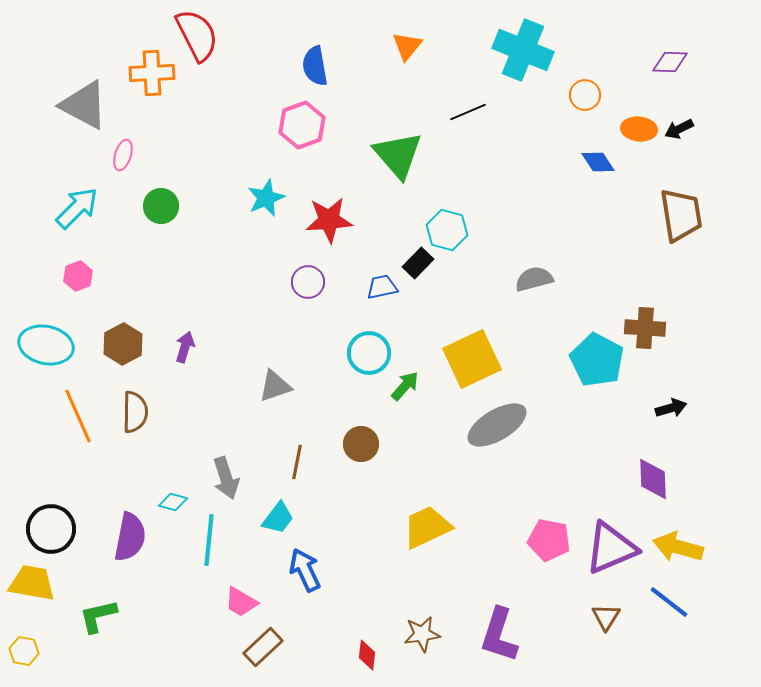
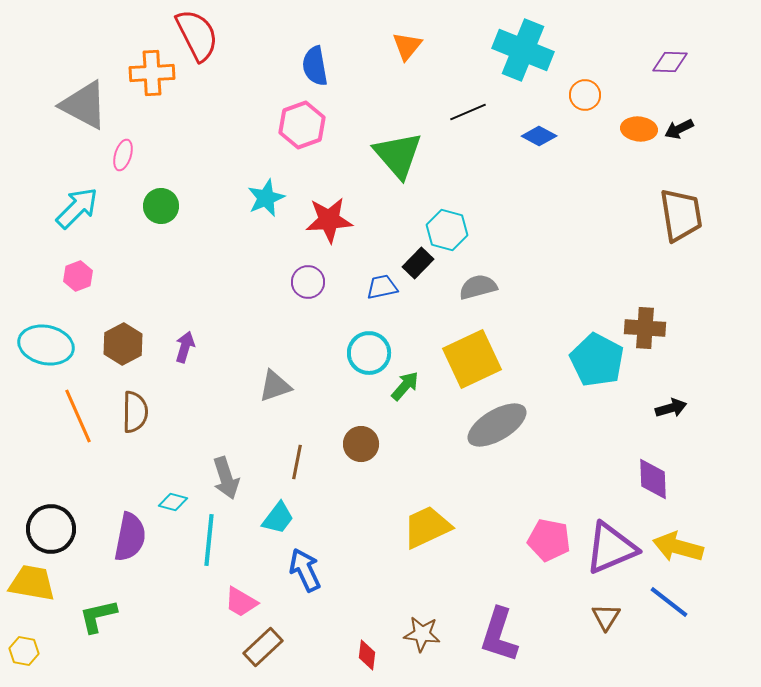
blue diamond at (598, 162): moved 59 px left, 26 px up; rotated 28 degrees counterclockwise
gray semicircle at (534, 279): moved 56 px left, 8 px down
brown star at (422, 634): rotated 15 degrees clockwise
